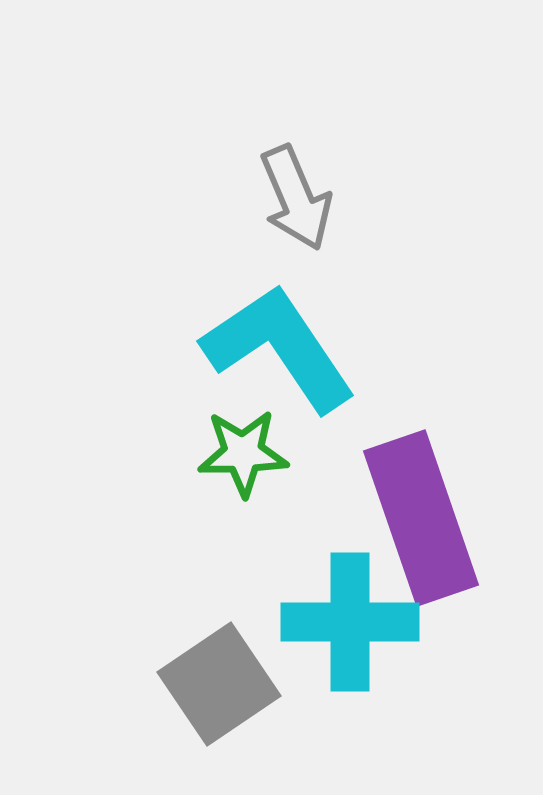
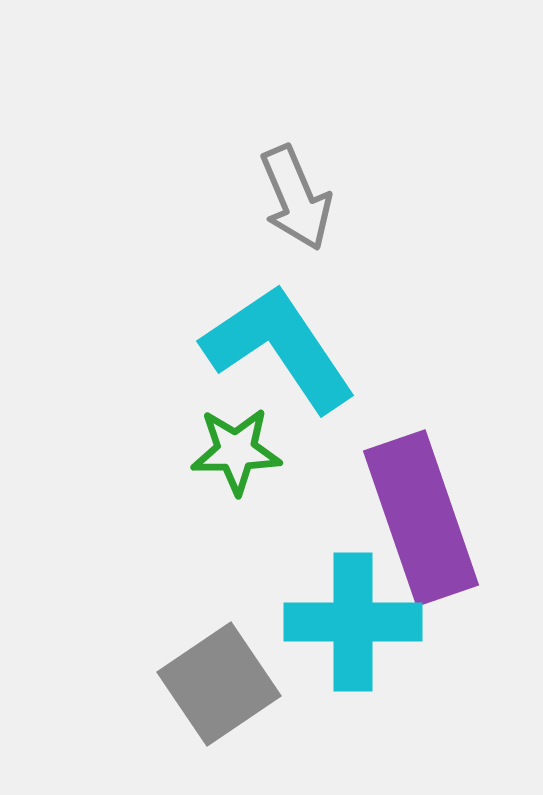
green star: moved 7 px left, 2 px up
cyan cross: moved 3 px right
